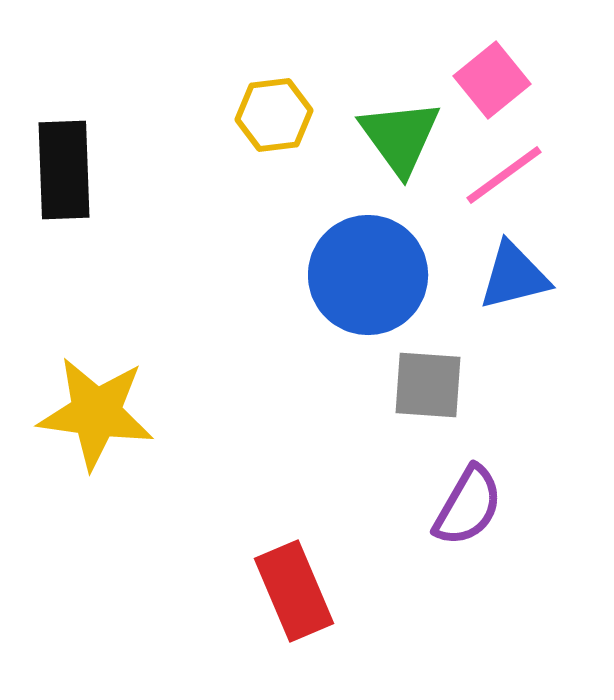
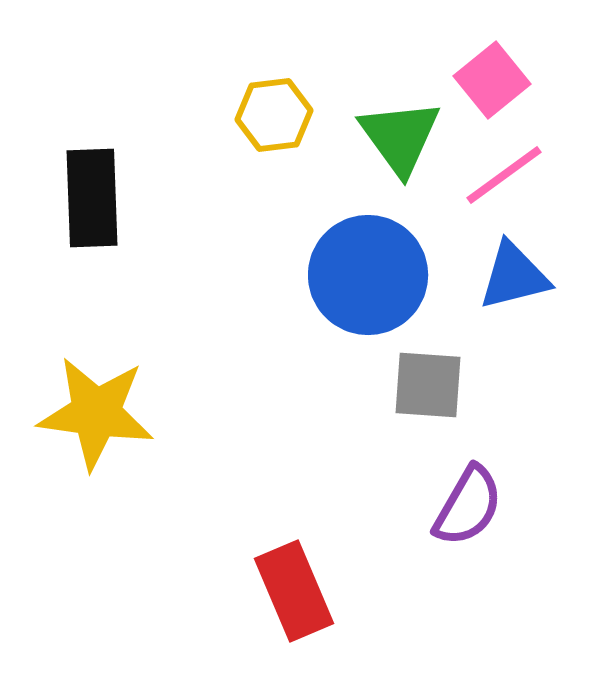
black rectangle: moved 28 px right, 28 px down
